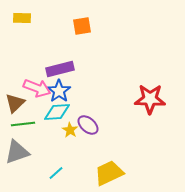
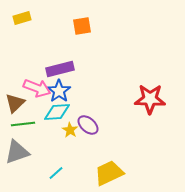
yellow rectangle: rotated 18 degrees counterclockwise
